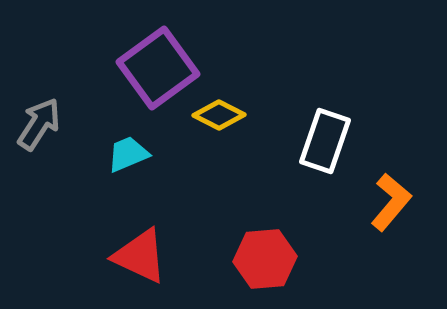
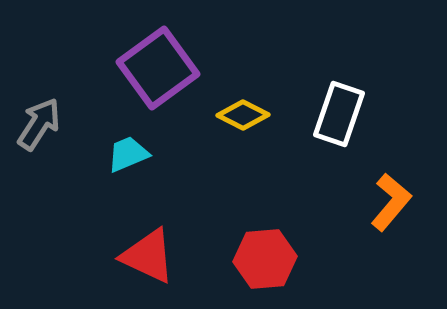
yellow diamond: moved 24 px right
white rectangle: moved 14 px right, 27 px up
red triangle: moved 8 px right
